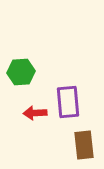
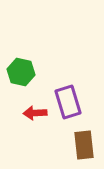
green hexagon: rotated 16 degrees clockwise
purple rectangle: rotated 12 degrees counterclockwise
